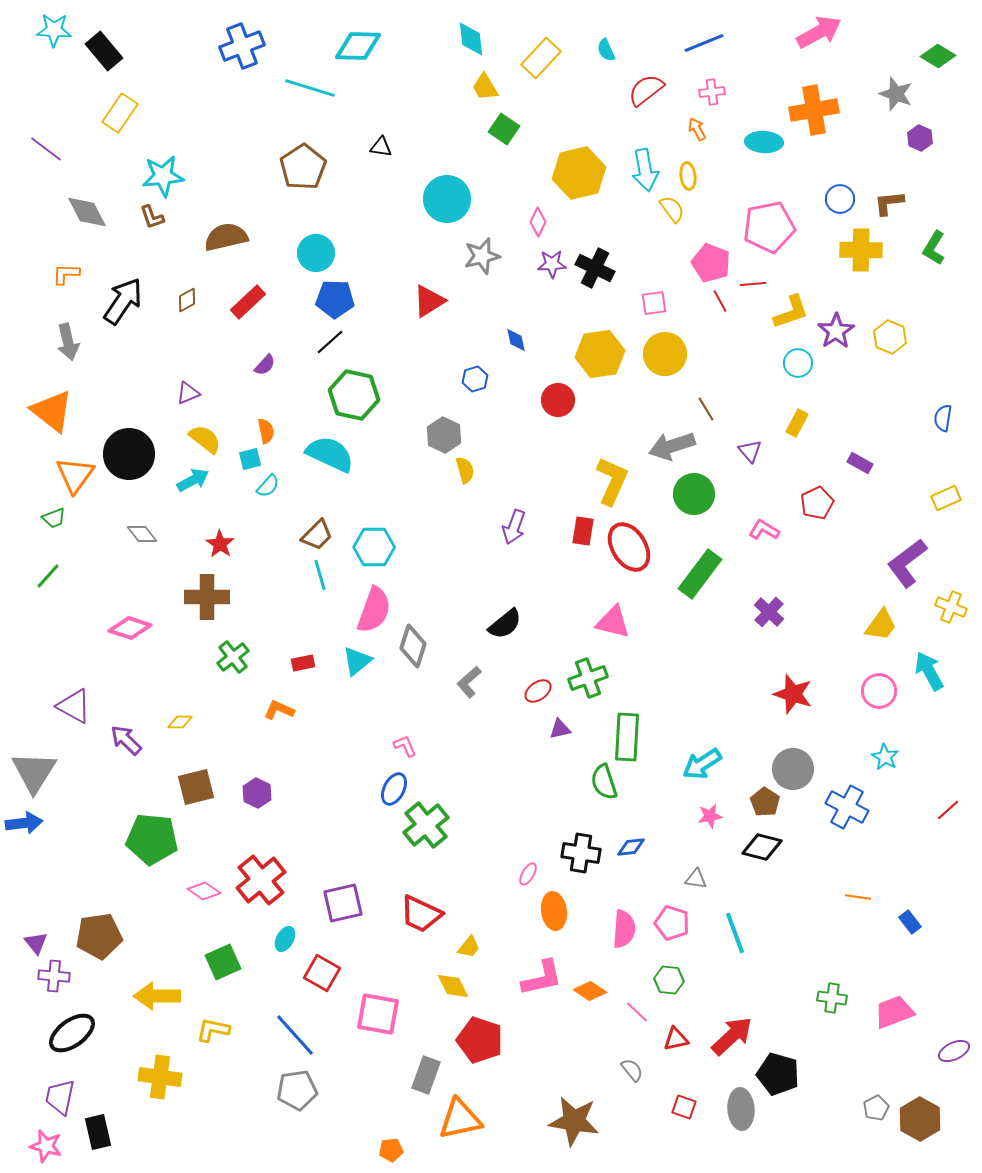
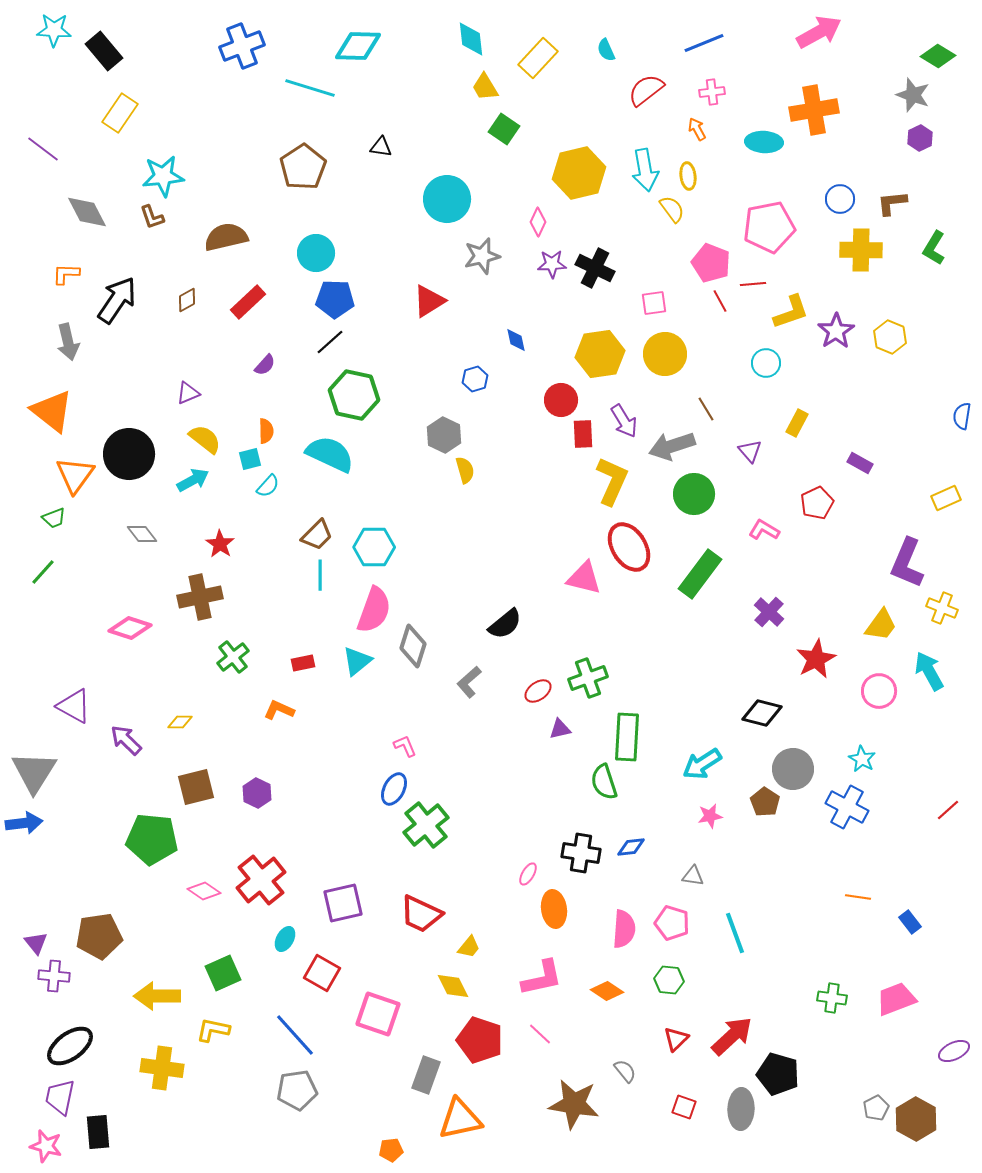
yellow rectangle at (541, 58): moved 3 px left
gray star at (896, 94): moved 17 px right, 1 px down
purple hexagon at (920, 138): rotated 10 degrees clockwise
purple line at (46, 149): moved 3 px left
brown L-shape at (889, 203): moved 3 px right
black arrow at (123, 301): moved 6 px left, 1 px up
cyan circle at (798, 363): moved 32 px left
red circle at (558, 400): moved 3 px right
blue semicircle at (943, 418): moved 19 px right, 2 px up
orange semicircle at (266, 431): rotated 10 degrees clockwise
purple arrow at (514, 527): moved 110 px right, 106 px up; rotated 52 degrees counterclockwise
red rectangle at (583, 531): moved 97 px up; rotated 12 degrees counterclockwise
purple L-shape at (907, 563): rotated 30 degrees counterclockwise
cyan line at (320, 575): rotated 16 degrees clockwise
green line at (48, 576): moved 5 px left, 4 px up
brown cross at (207, 597): moved 7 px left; rotated 12 degrees counterclockwise
yellow cross at (951, 607): moved 9 px left, 1 px down
pink triangle at (613, 622): moved 29 px left, 44 px up
red star at (793, 694): moved 23 px right, 35 px up; rotated 27 degrees clockwise
cyan star at (885, 757): moved 23 px left, 2 px down
black diamond at (762, 847): moved 134 px up
gray triangle at (696, 879): moved 3 px left, 3 px up
orange ellipse at (554, 911): moved 2 px up
green square at (223, 962): moved 11 px down
orange diamond at (590, 991): moved 17 px right
pink line at (637, 1012): moved 97 px left, 22 px down
pink trapezoid at (894, 1012): moved 2 px right, 13 px up
pink square at (378, 1014): rotated 9 degrees clockwise
black ellipse at (72, 1033): moved 2 px left, 13 px down
red triangle at (676, 1039): rotated 32 degrees counterclockwise
gray semicircle at (632, 1070): moved 7 px left, 1 px down
yellow cross at (160, 1077): moved 2 px right, 9 px up
gray ellipse at (741, 1109): rotated 6 degrees clockwise
brown hexagon at (920, 1119): moved 4 px left
brown star at (574, 1121): moved 17 px up
black rectangle at (98, 1132): rotated 8 degrees clockwise
